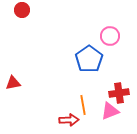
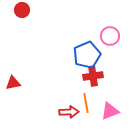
blue pentagon: moved 2 px left, 4 px up; rotated 12 degrees clockwise
red cross: moved 26 px left, 17 px up
orange line: moved 3 px right, 2 px up
red arrow: moved 8 px up
